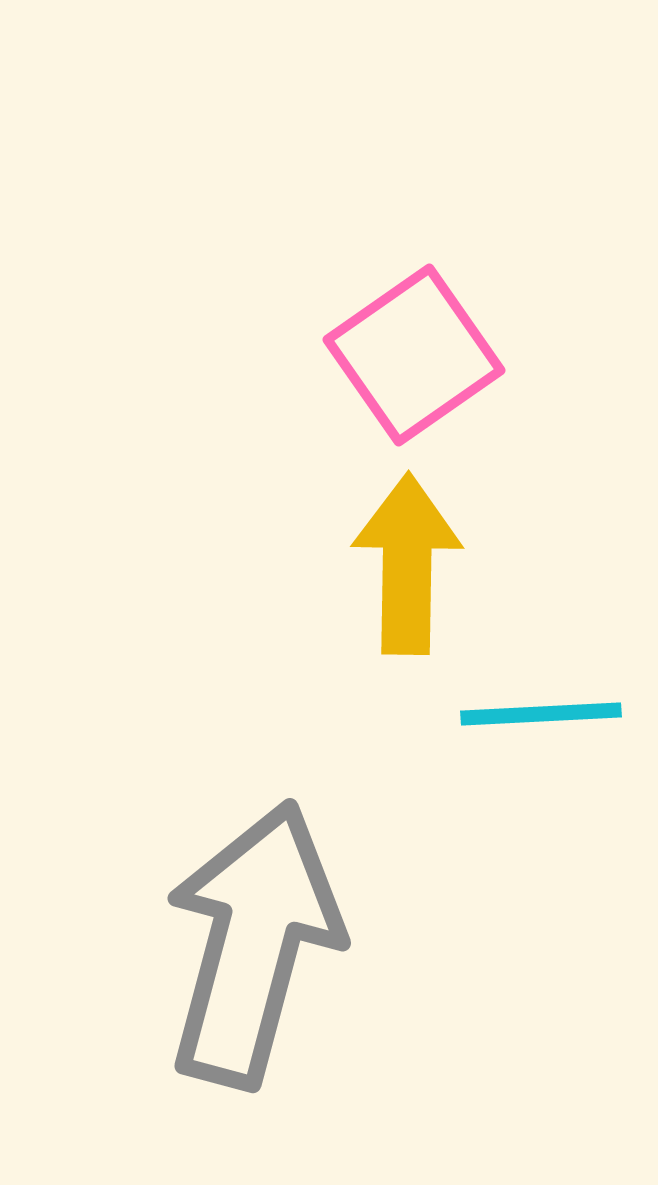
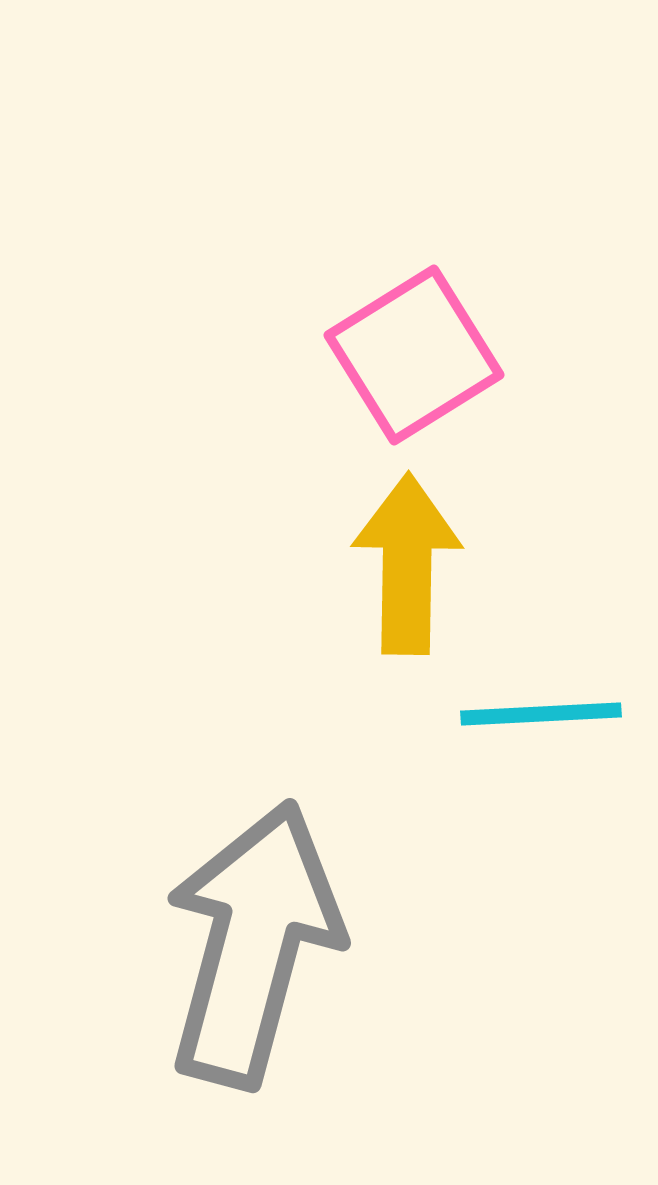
pink square: rotated 3 degrees clockwise
